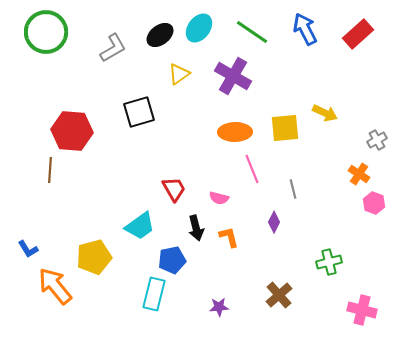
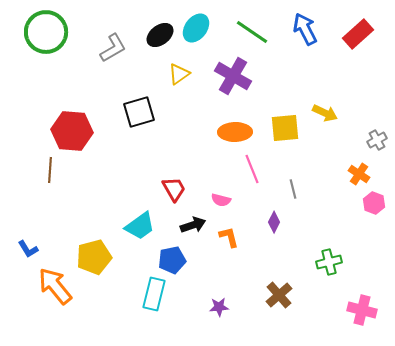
cyan ellipse: moved 3 px left
pink semicircle: moved 2 px right, 2 px down
black arrow: moved 3 px left, 3 px up; rotated 95 degrees counterclockwise
